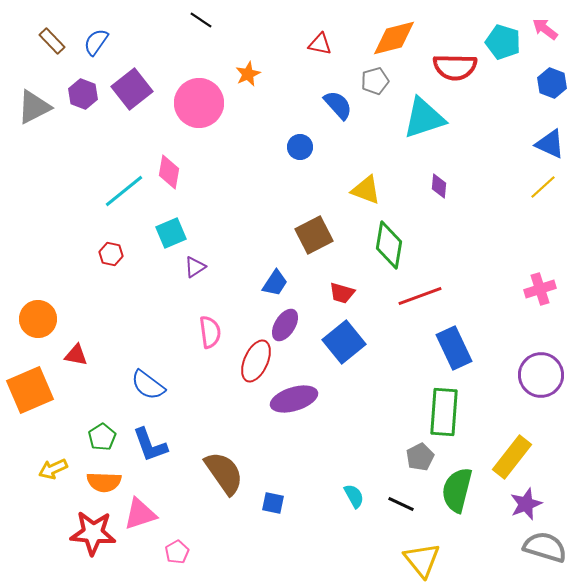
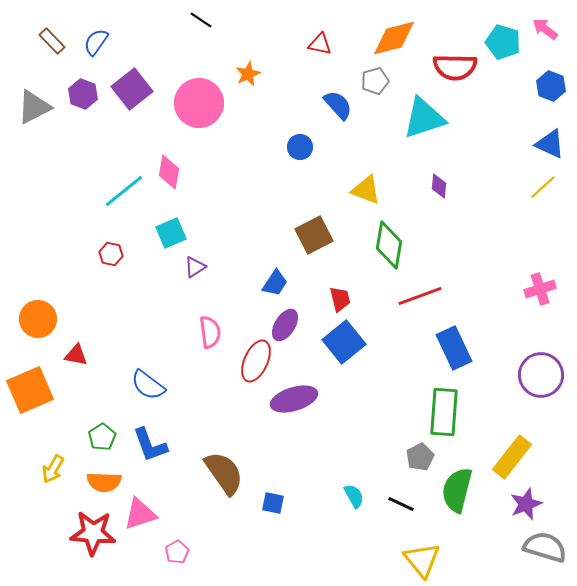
blue hexagon at (552, 83): moved 1 px left, 3 px down
red trapezoid at (342, 293): moved 2 px left, 6 px down; rotated 120 degrees counterclockwise
yellow arrow at (53, 469): rotated 36 degrees counterclockwise
